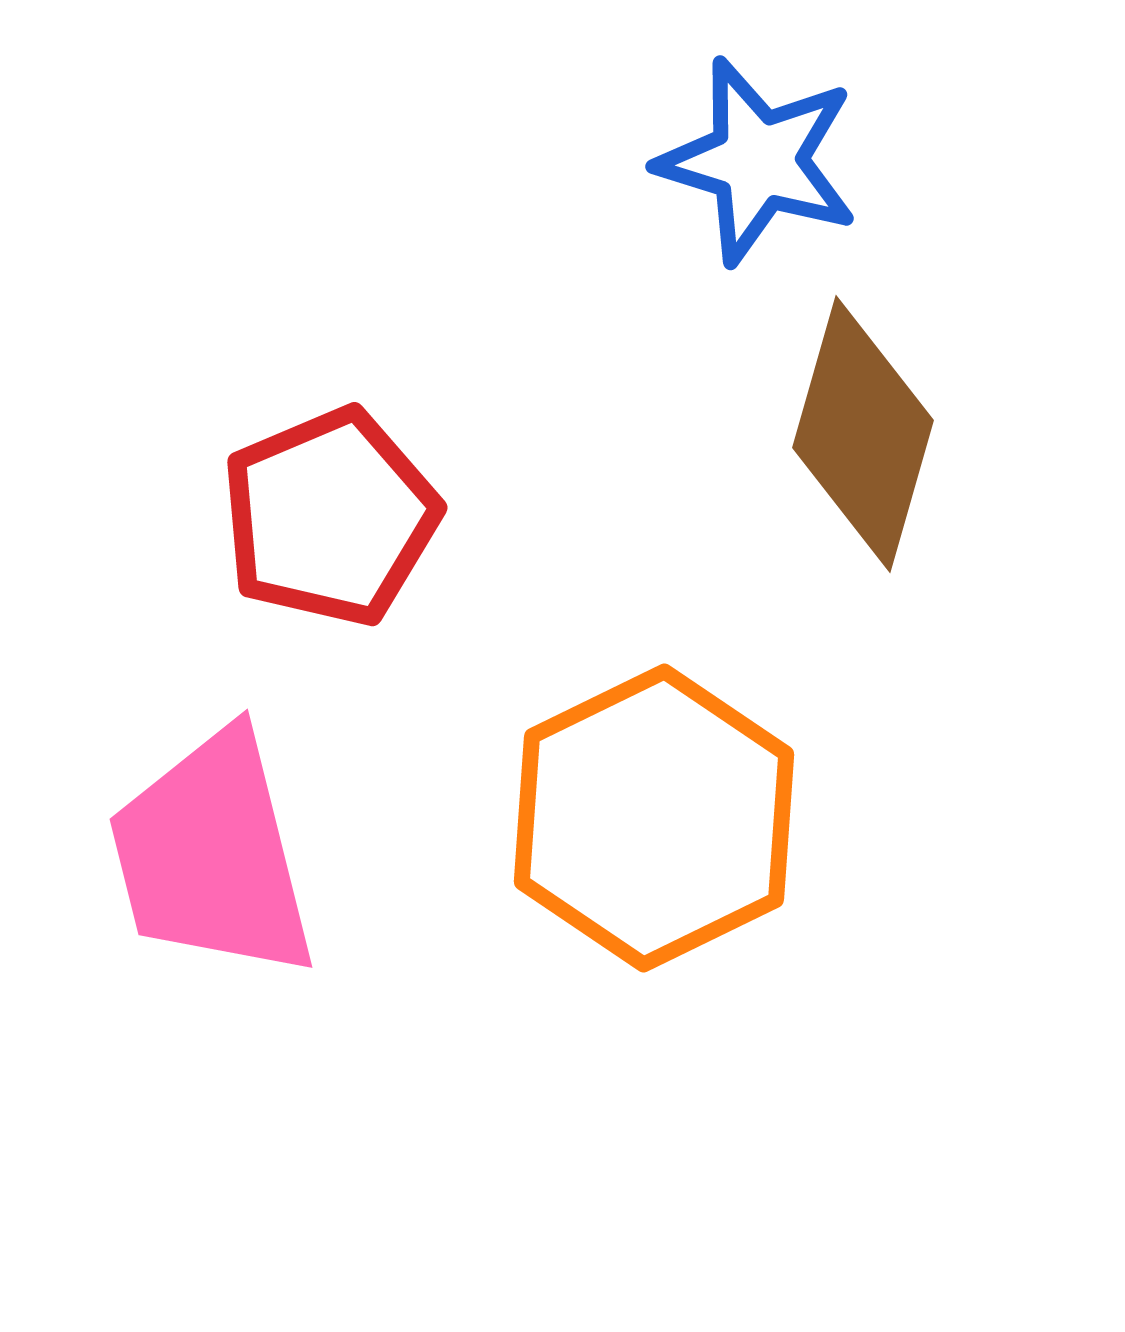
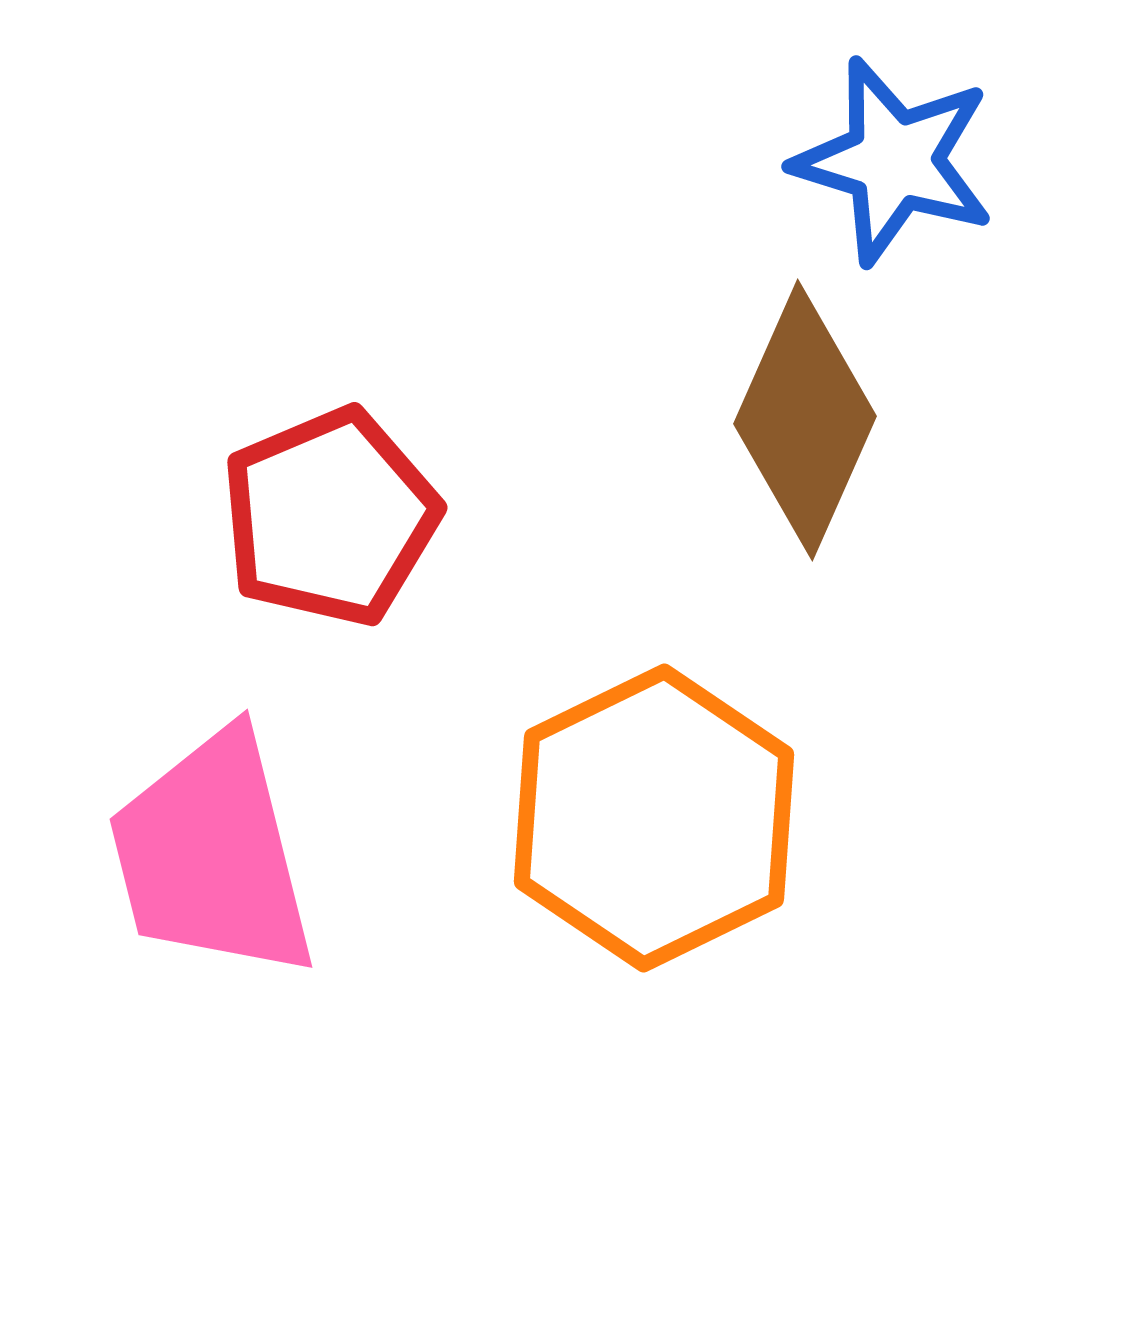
blue star: moved 136 px right
brown diamond: moved 58 px left, 14 px up; rotated 8 degrees clockwise
